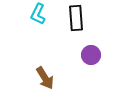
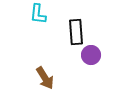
cyan L-shape: rotated 20 degrees counterclockwise
black rectangle: moved 14 px down
